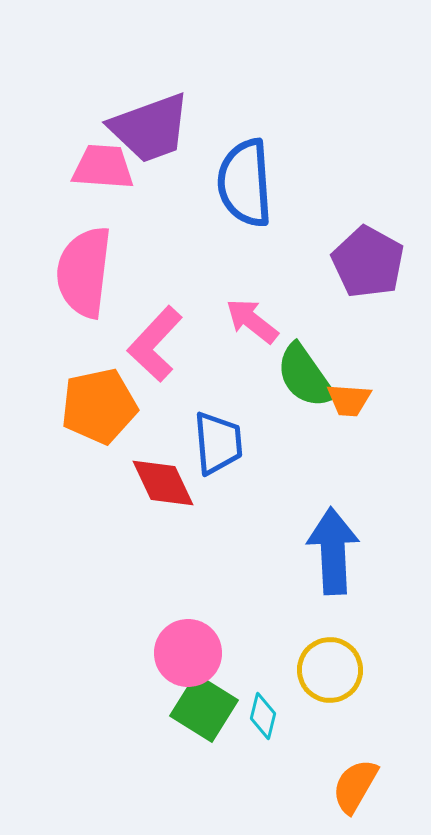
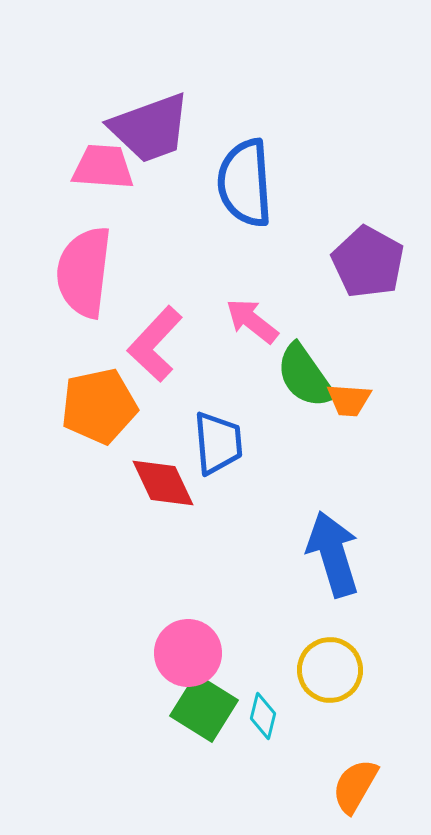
blue arrow: moved 3 px down; rotated 14 degrees counterclockwise
